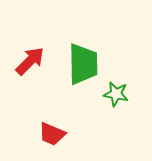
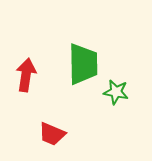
red arrow: moved 4 px left, 14 px down; rotated 36 degrees counterclockwise
green star: moved 2 px up
